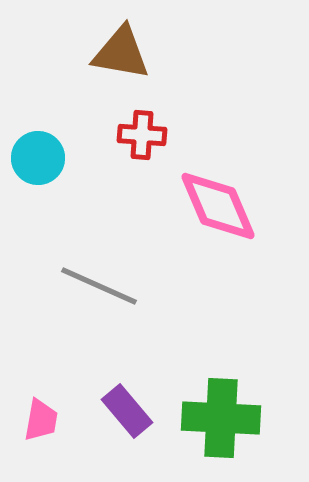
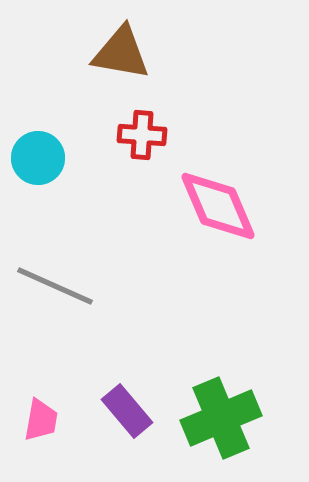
gray line: moved 44 px left
green cross: rotated 26 degrees counterclockwise
